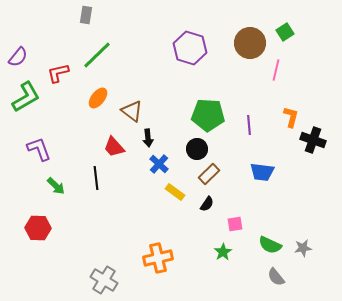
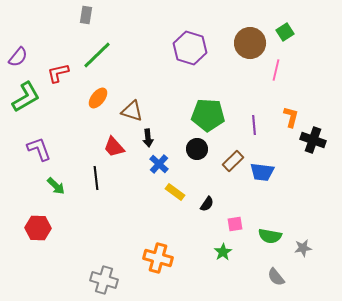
brown triangle: rotated 20 degrees counterclockwise
purple line: moved 5 px right
brown rectangle: moved 24 px right, 13 px up
green semicircle: moved 9 px up; rotated 15 degrees counterclockwise
orange cross: rotated 28 degrees clockwise
gray cross: rotated 16 degrees counterclockwise
